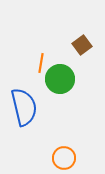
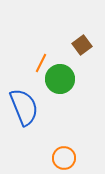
orange line: rotated 18 degrees clockwise
blue semicircle: rotated 9 degrees counterclockwise
